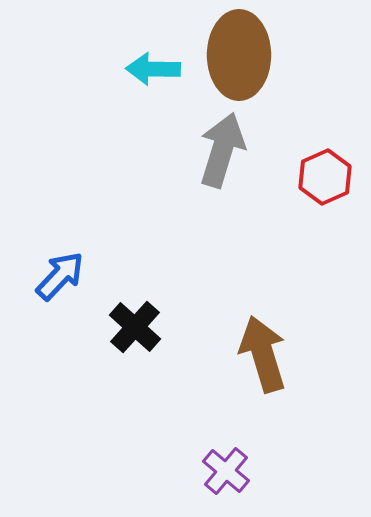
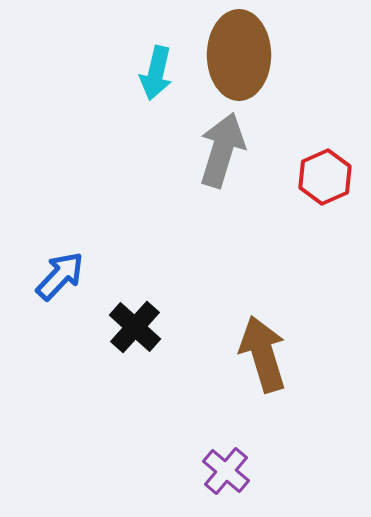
cyan arrow: moved 3 px right, 4 px down; rotated 78 degrees counterclockwise
